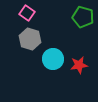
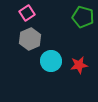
pink square: rotated 21 degrees clockwise
gray hexagon: rotated 20 degrees clockwise
cyan circle: moved 2 px left, 2 px down
